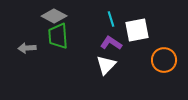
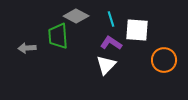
gray diamond: moved 22 px right
white square: rotated 15 degrees clockwise
